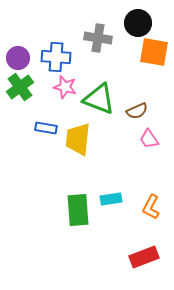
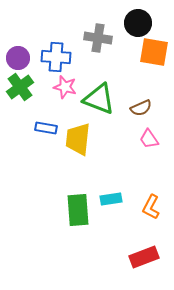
brown semicircle: moved 4 px right, 3 px up
